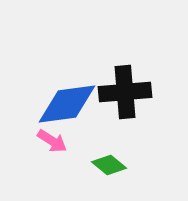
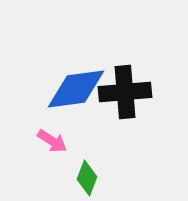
blue diamond: moved 9 px right, 15 px up
green diamond: moved 22 px left, 13 px down; rotated 72 degrees clockwise
